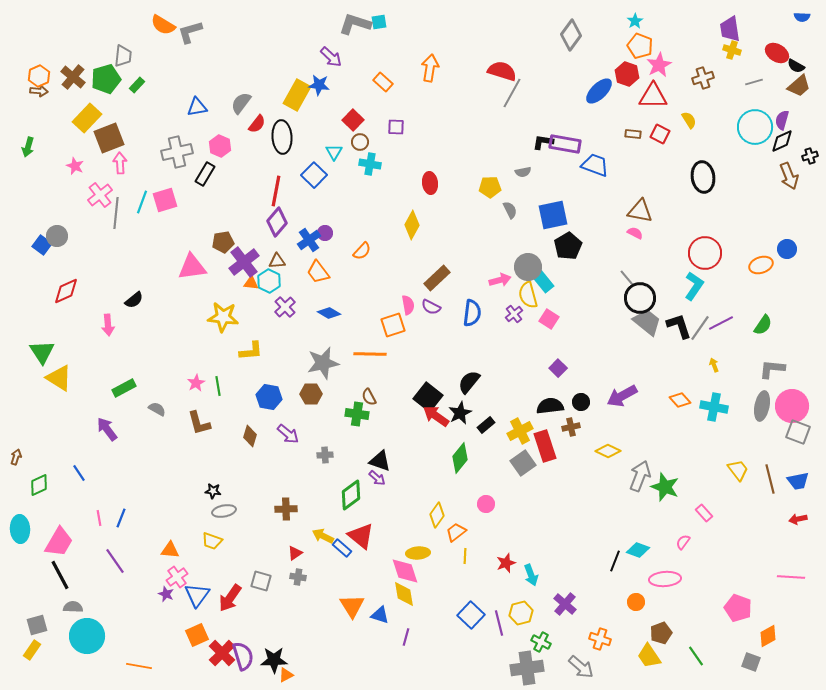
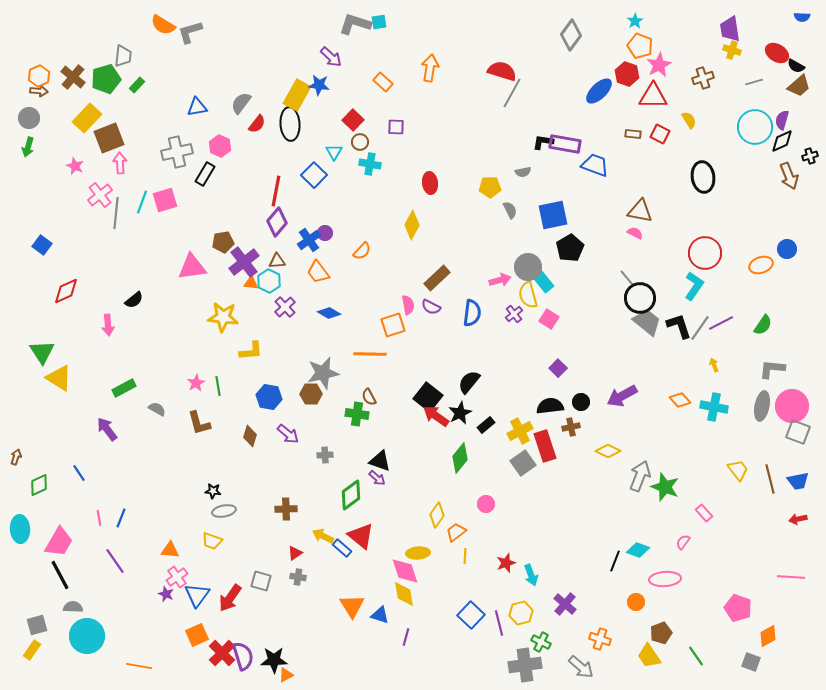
black ellipse at (282, 137): moved 8 px right, 13 px up
gray circle at (57, 236): moved 28 px left, 118 px up
black pentagon at (568, 246): moved 2 px right, 2 px down
gray star at (323, 363): moved 10 px down
gray cross at (527, 668): moved 2 px left, 3 px up
